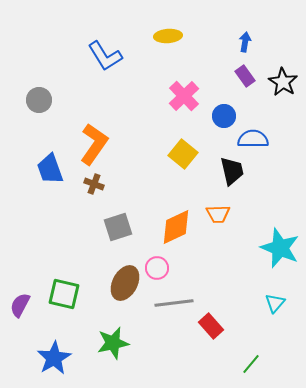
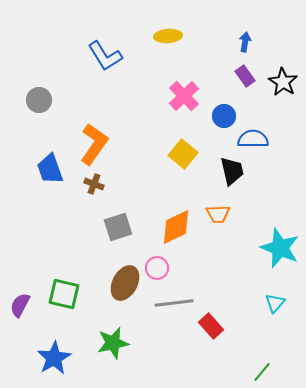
green line: moved 11 px right, 8 px down
